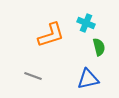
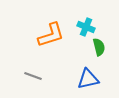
cyan cross: moved 4 px down
